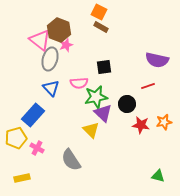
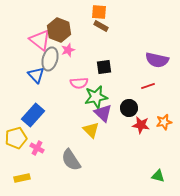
orange square: rotated 21 degrees counterclockwise
brown rectangle: moved 1 px up
pink star: moved 2 px right, 5 px down
blue triangle: moved 15 px left, 13 px up
black circle: moved 2 px right, 4 px down
